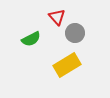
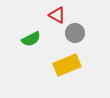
red triangle: moved 2 px up; rotated 18 degrees counterclockwise
yellow rectangle: rotated 8 degrees clockwise
